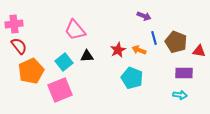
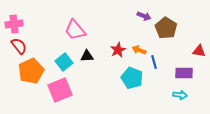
blue line: moved 24 px down
brown pentagon: moved 10 px left, 14 px up; rotated 10 degrees clockwise
